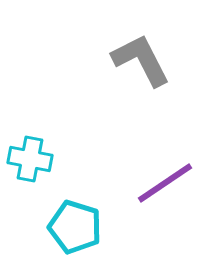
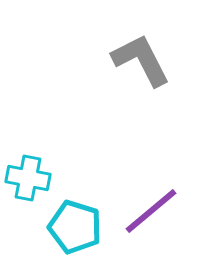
cyan cross: moved 2 px left, 19 px down
purple line: moved 14 px left, 28 px down; rotated 6 degrees counterclockwise
